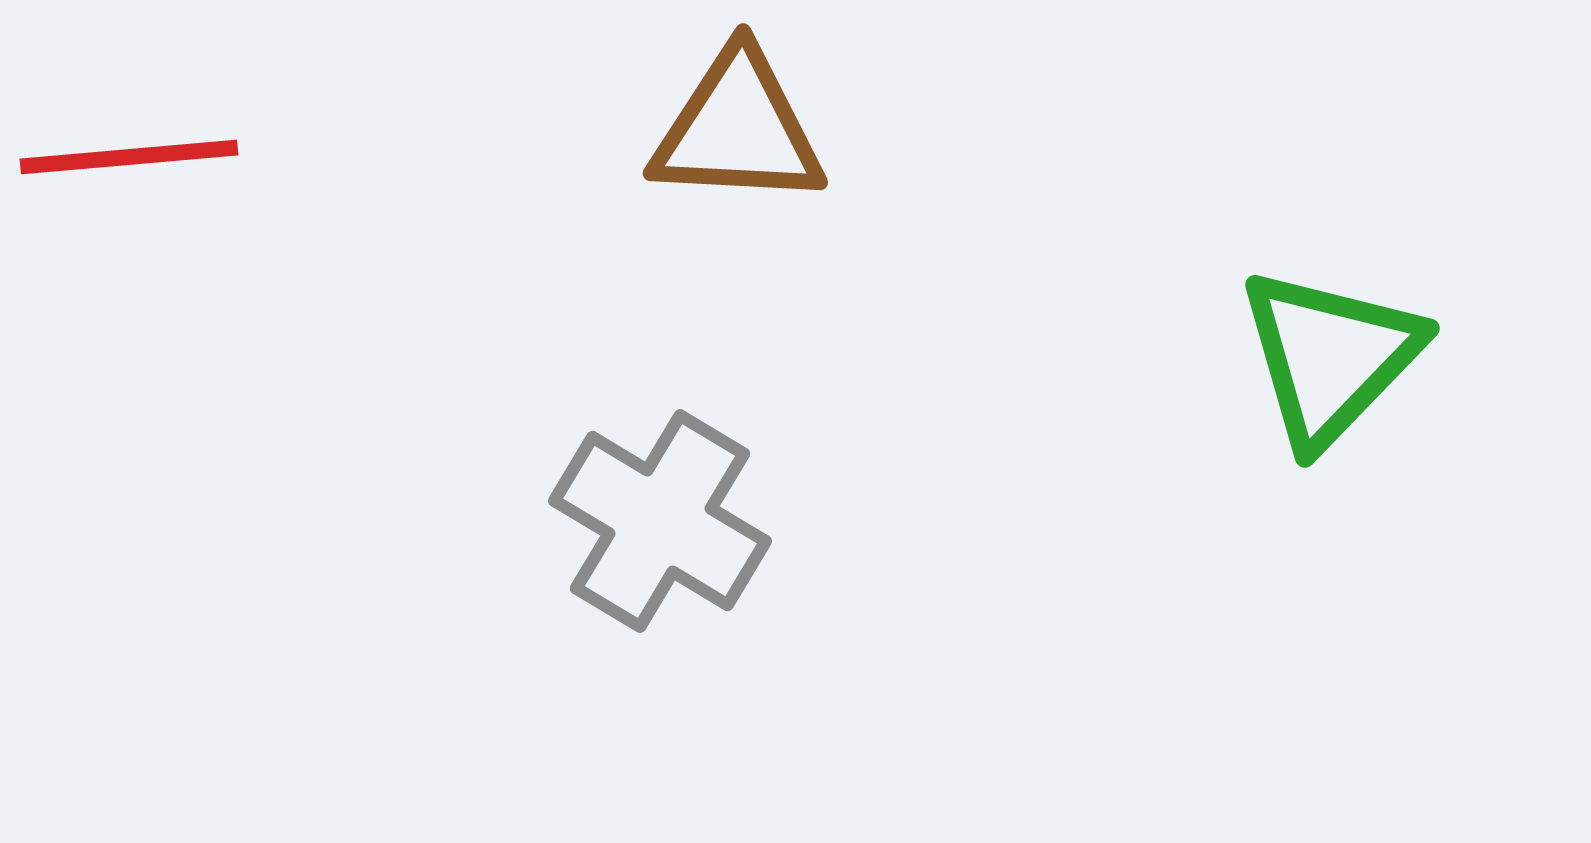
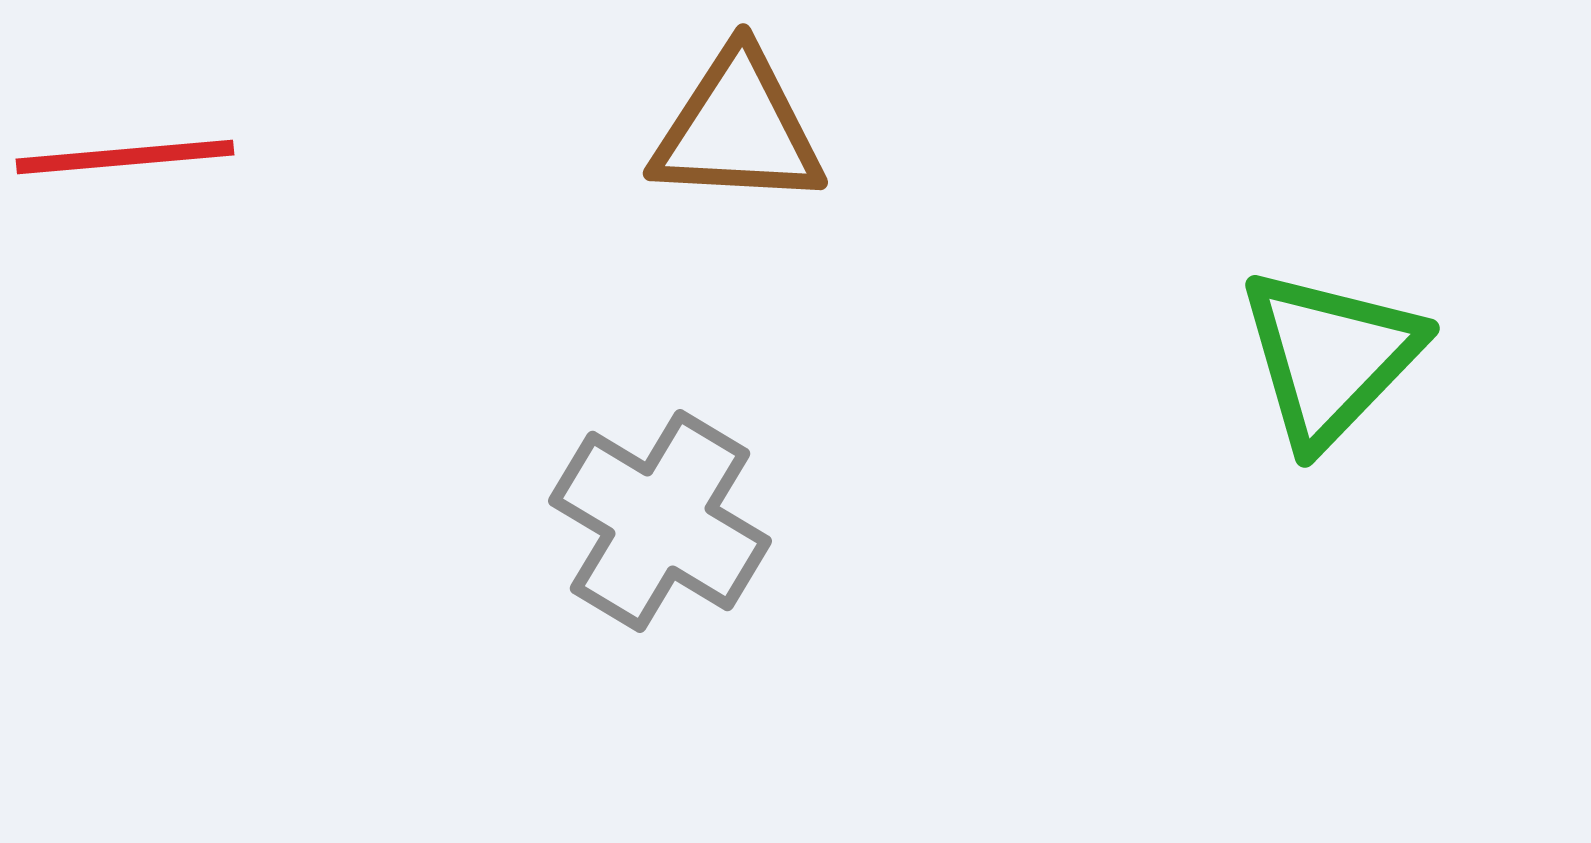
red line: moved 4 px left
